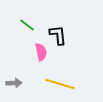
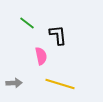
green line: moved 2 px up
pink semicircle: moved 4 px down
